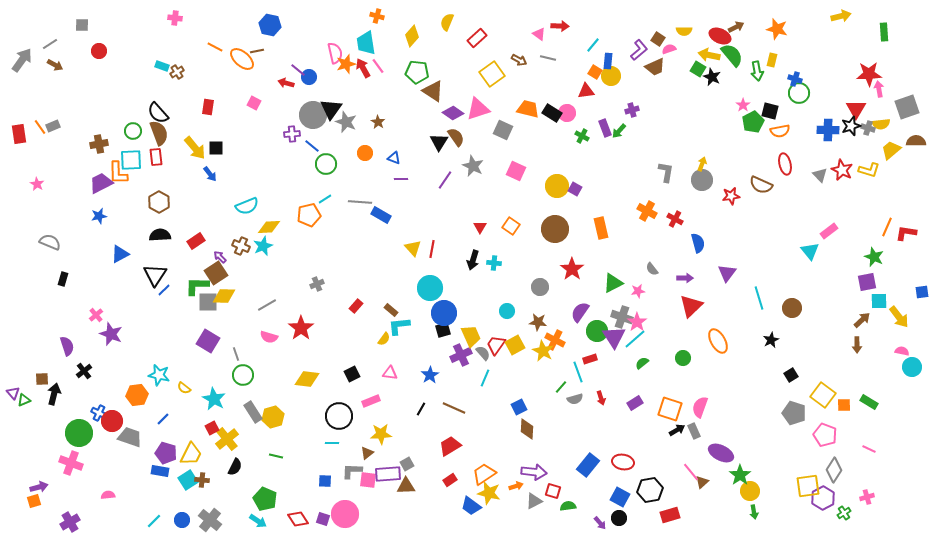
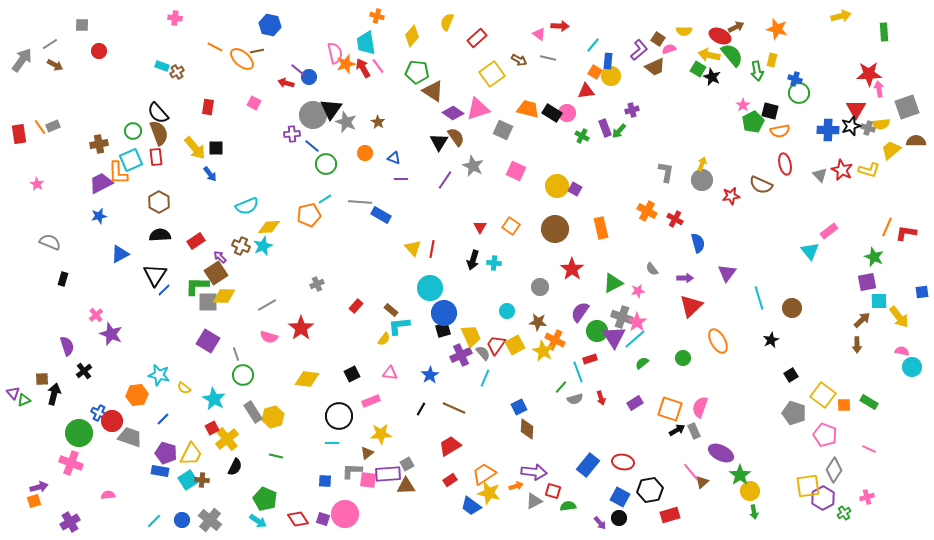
cyan square at (131, 160): rotated 20 degrees counterclockwise
